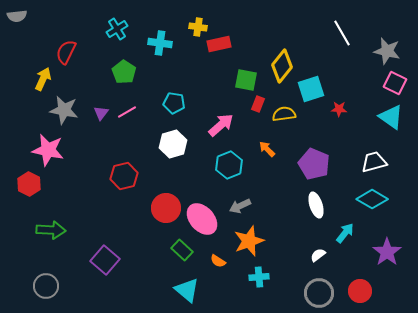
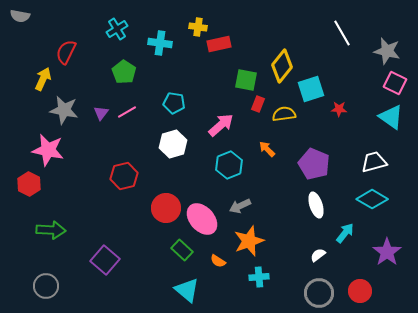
gray semicircle at (17, 16): moved 3 px right; rotated 18 degrees clockwise
